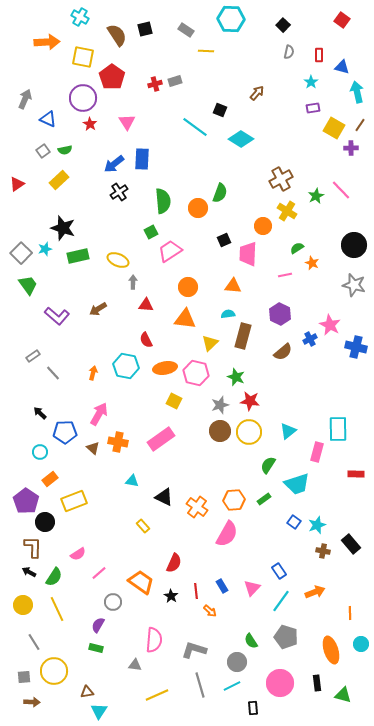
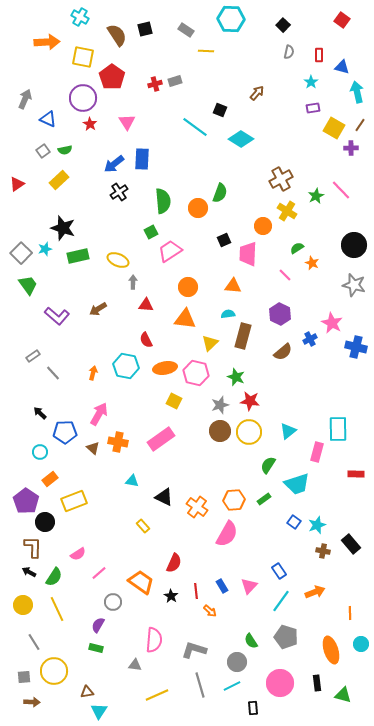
pink line at (285, 275): rotated 56 degrees clockwise
pink star at (330, 325): moved 2 px right, 2 px up
pink triangle at (252, 588): moved 3 px left, 2 px up
